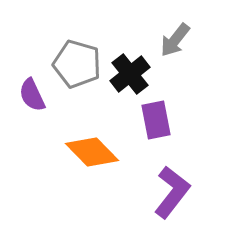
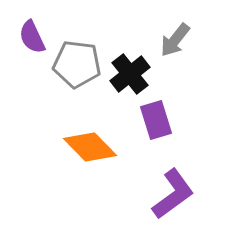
gray pentagon: rotated 9 degrees counterclockwise
purple semicircle: moved 58 px up
purple rectangle: rotated 6 degrees counterclockwise
orange diamond: moved 2 px left, 5 px up
purple L-shape: moved 1 px right, 2 px down; rotated 16 degrees clockwise
